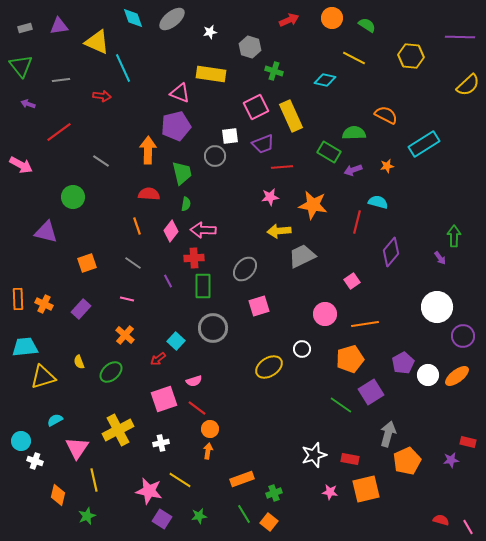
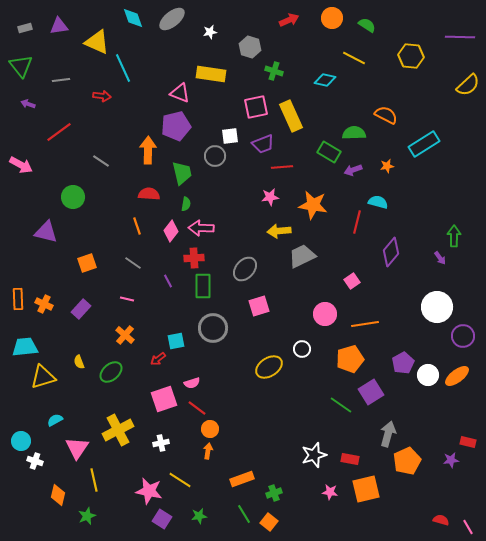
pink square at (256, 107): rotated 15 degrees clockwise
pink arrow at (203, 230): moved 2 px left, 2 px up
cyan square at (176, 341): rotated 36 degrees clockwise
pink semicircle at (194, 381): moved 2 px left, 2 px down
